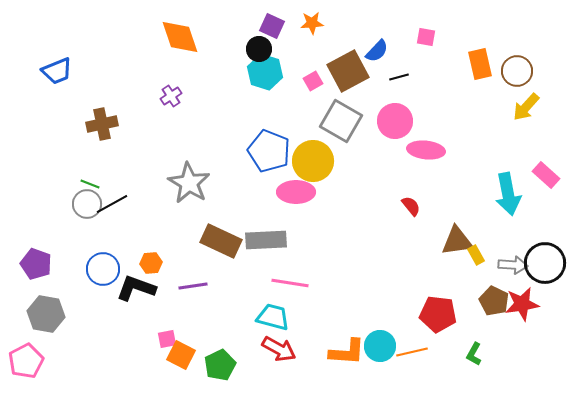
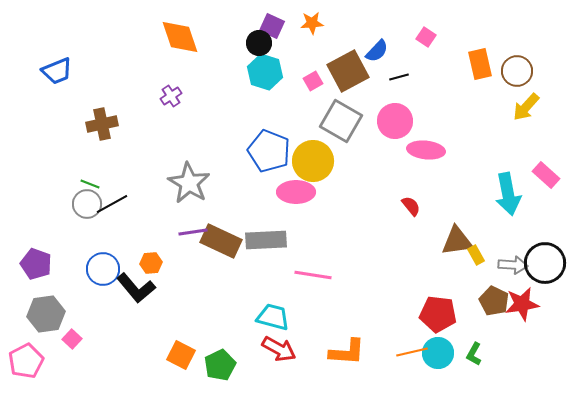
pink square at (426, 37): rotated 24 degrees clockwise
black circle at (259, 49): moved 6 px up
pink line at (290, 283): moved 23 px right, 8 px up
purple line at (193, 286): moved 54 px up
black L-shape at (136, 288): rotated 150 degrees counterclockwise
gray hexagon at (46, 314): rotated 18 degrees counterclockwise
pink square at (167, 339): moved 95 px left; rotated 36 degrees counterclockwise
cyan circle at (380, 346): moved 58 px right, 7 px down
